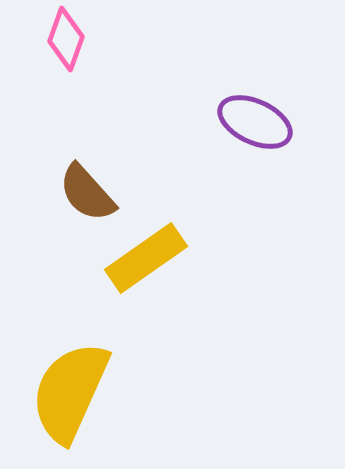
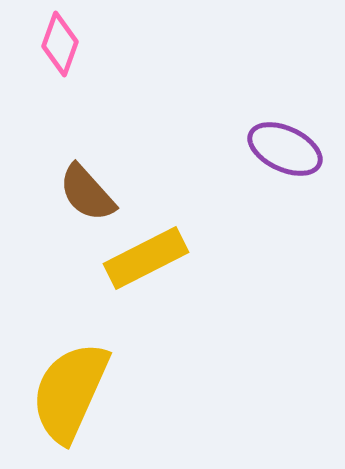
pink diamond: moved 6 px left, 5 px down
purple ellipse: moved 30 px right, 27 px down
yellow rectangle: rotated 8 degrees clockwise
